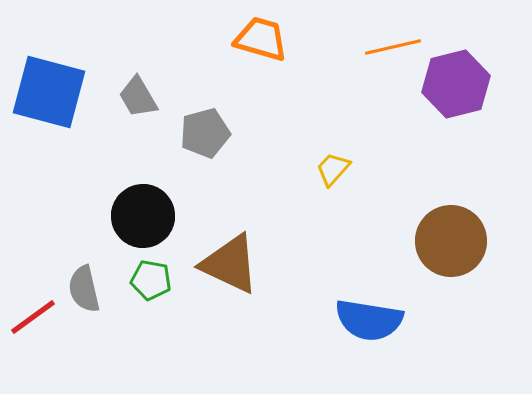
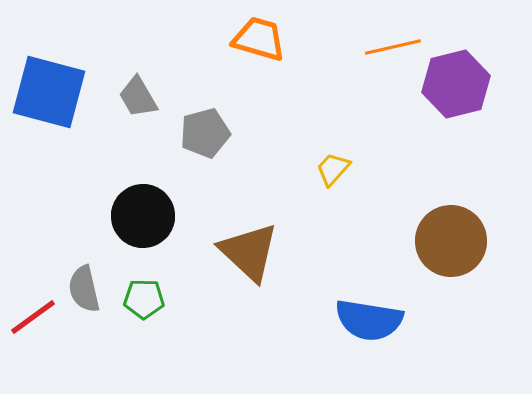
orange trapezoid: moved 2 px left
brown triangle: moved 19 px right, 12 px up; rotated 18 degrees clockwise
green pentagon: moved 7 px left, 19 px down; rotated 9 degrees counterclockwise
